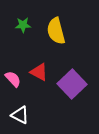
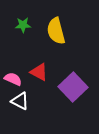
pink semicircle: rotated 24 degrees counterclockwise
purple square: moved 1 px right, 3 px down
white triangle: moved 14 px up
